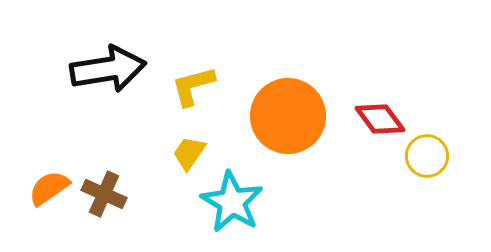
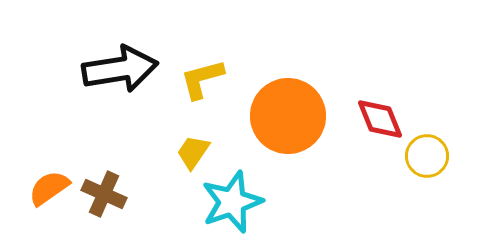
black arrow: moved 12 px right
yellow L-shape: moved 9 px right, 7 px up
red diamond: rotated 15 degrees clockwise
yellow trapezoid: moved 4 px right, 1 px up
cyan star: rotated 22 degrees clockwise
